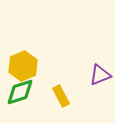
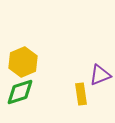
yellow hexagon: moved 4 px up
yellow rectangle: moved 20 px right, 2 px up; rotated 20 degrees clockwise
